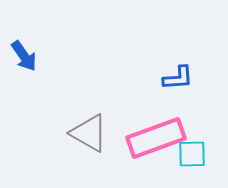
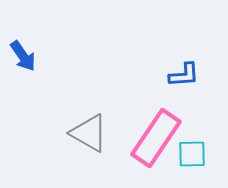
blue arrow: moved 1 px left
blue L-shape: moved 6 px right, 3 px up
pink rectangle: rotated 36 degrees counterclockwise
